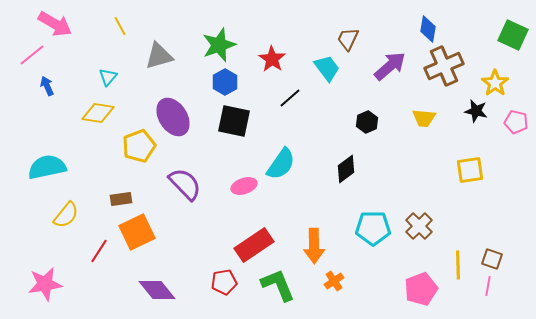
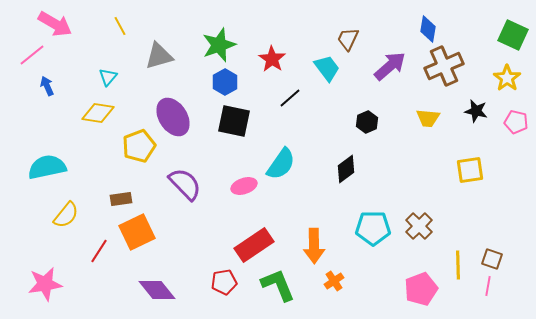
yellow star at (495, 83): moved 12 px right, 5 px up
yellow trapezoid at (424, 118): moved 4 px right
